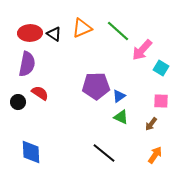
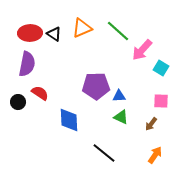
blue triangle: rotated 32 degrees clockwise
blue diamond: moved 38 px right, 32 px up
